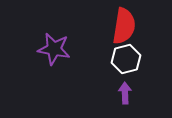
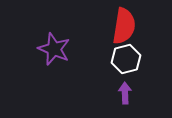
purple star: rotated 12 degrees clockwise
